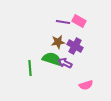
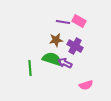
brown star: moved 2 px left, 2 px up
